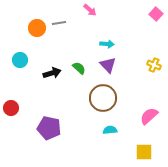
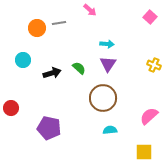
pink square: moved 6 px left, 3 px down
cyan circle: moved 3 px right
purple triangle: moved 1 px up; rotated 18 degrees clockwise
